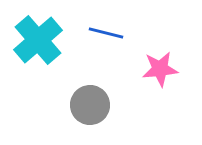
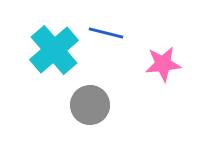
cyan cross: moved 16 px right, 10 px down
pink star: moved 3 px right, 5 px up
